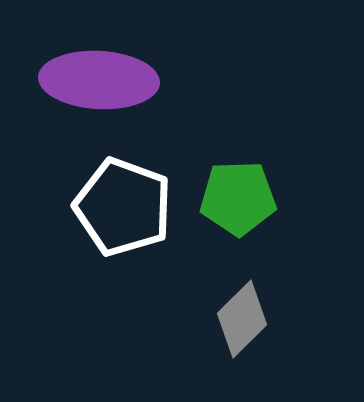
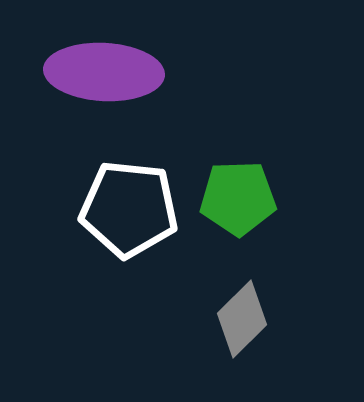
purple ellipse: moved 5 px right, 8 px up
white pentagon: moved 6 px right, 2 px down; rotated 14 degrees counterclockwise
